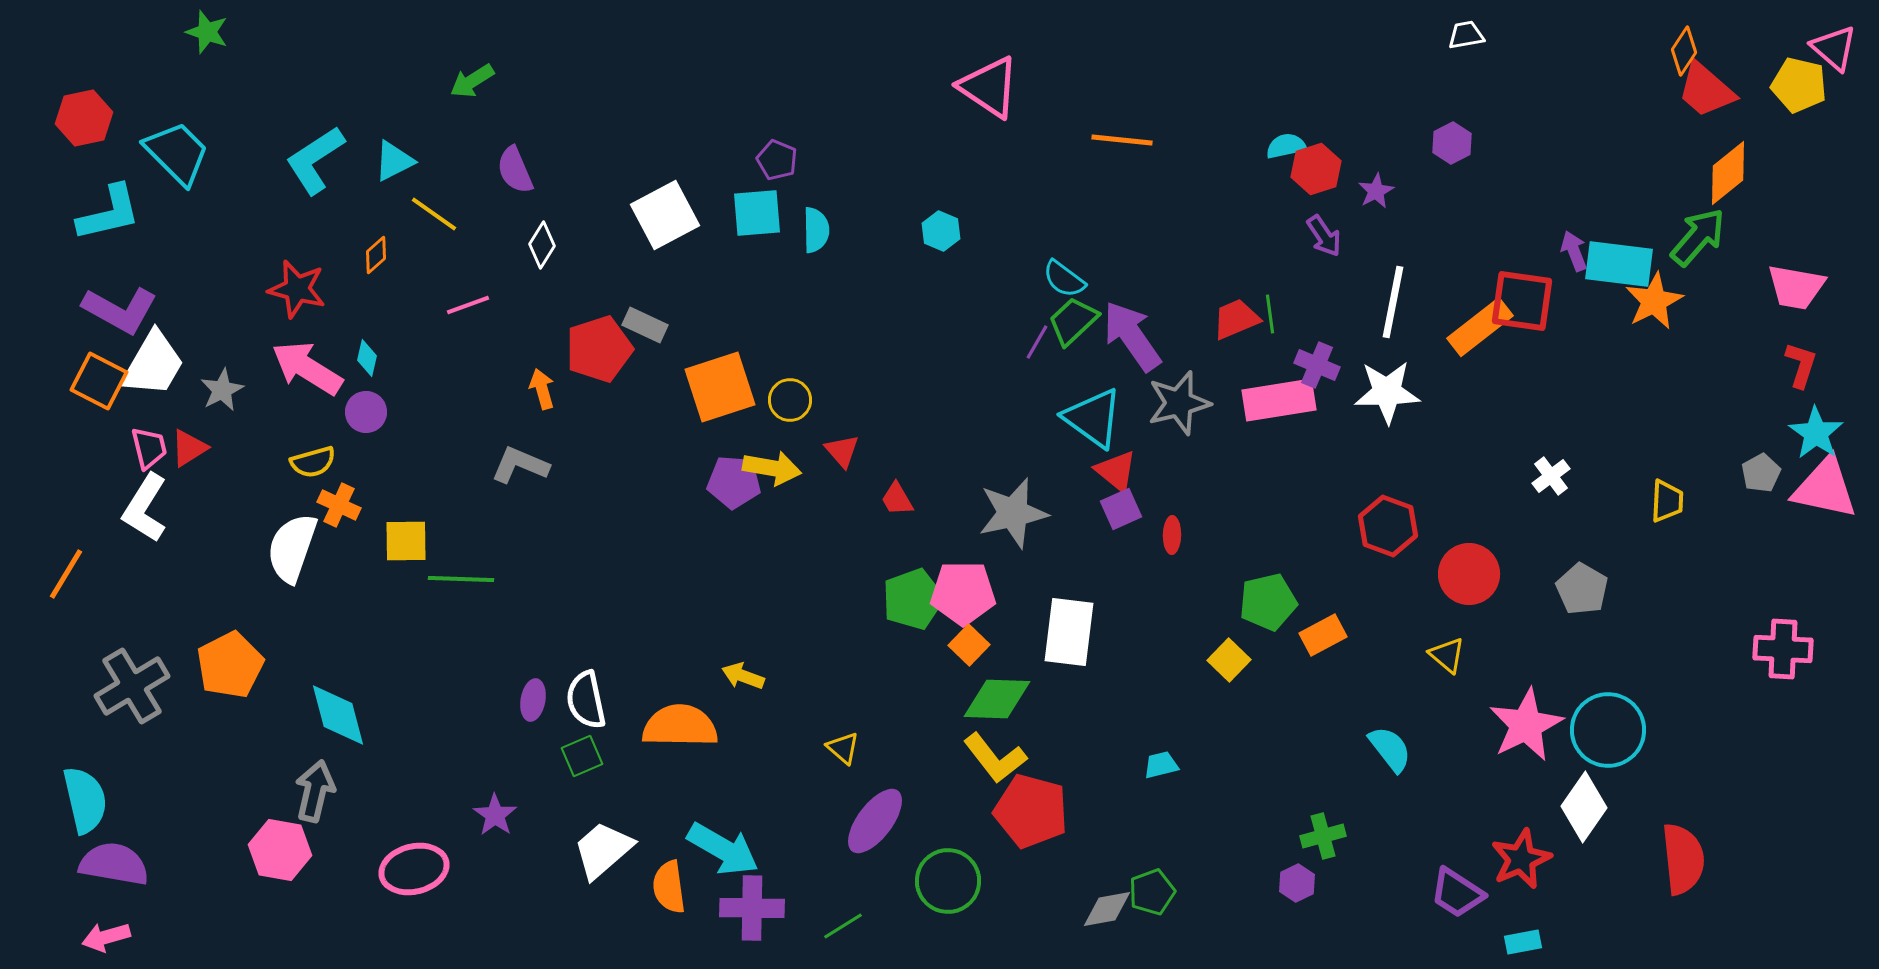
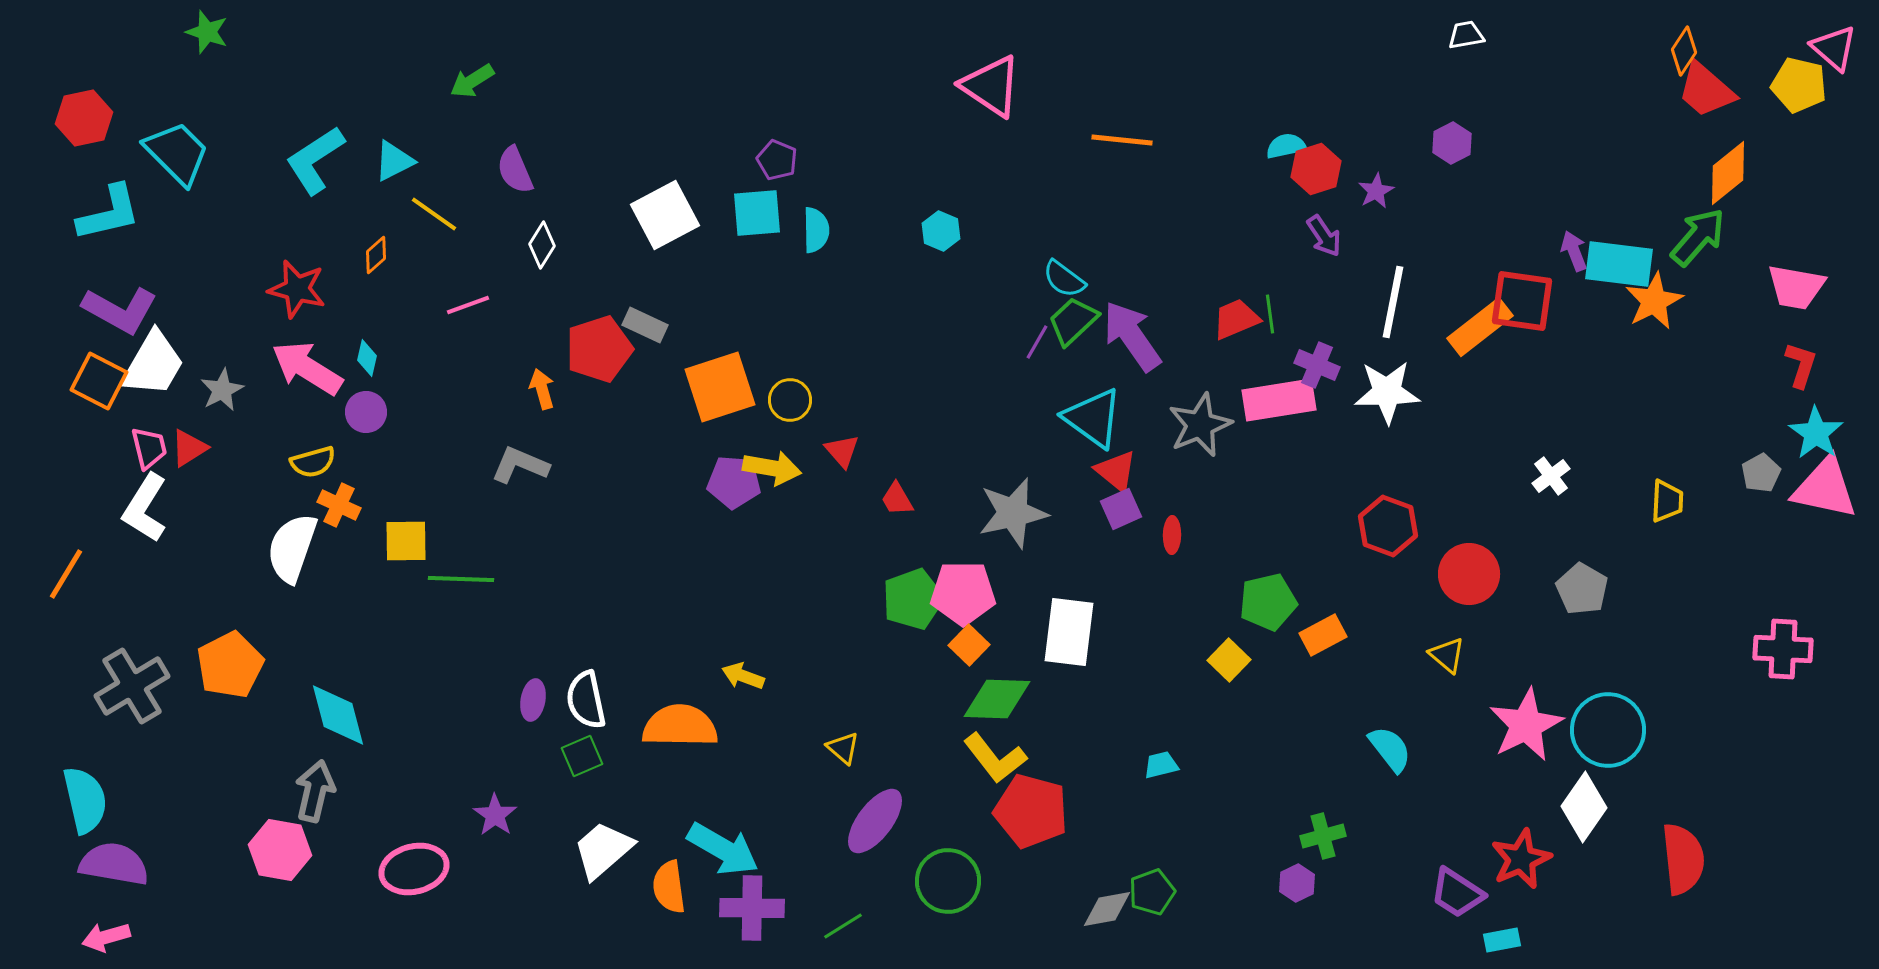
pink triangle at (989, 87): moved 2 px right, 1 px up
gray star at (1179, 403): moved 21 px right, 22 px down; rotated 8 degrees counterclockwise
cyan rectangle at (1523, 942): moved 21 px left, 2 px up
